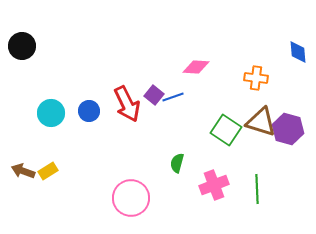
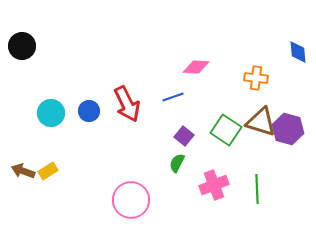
purple square: moved 30 px right, 41 px down
green semicircle: rotated 12 degrees clockwise
pink circle: moved 2 px down
